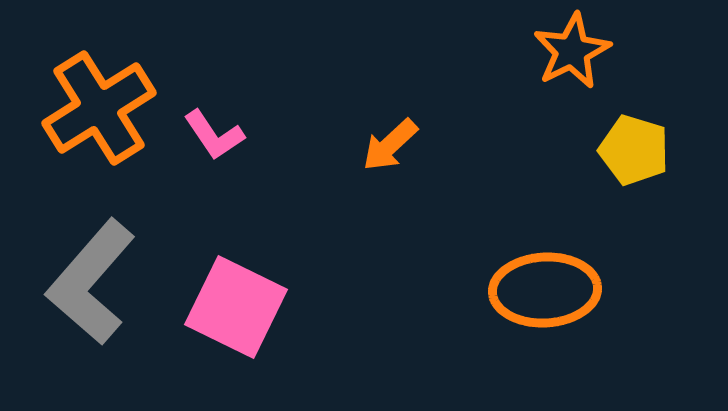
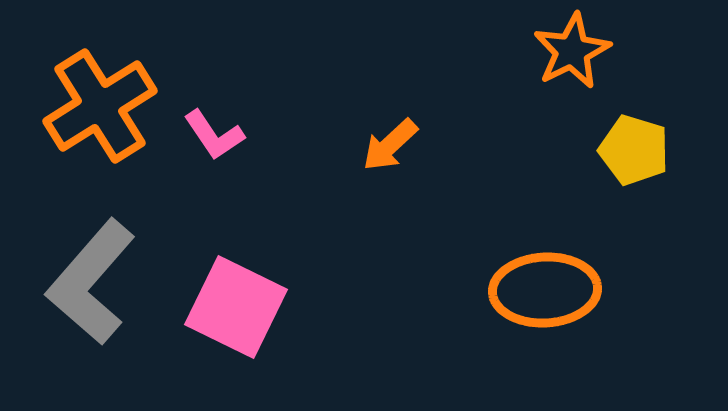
orange cross: moved 1 px right, 2 px up
